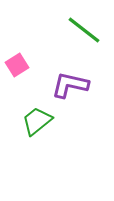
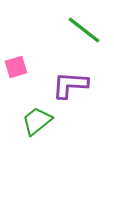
pink square: moved 1 px left, 2 px down; rotated 15 degrees clockwise
purple L-shape: rotated 9 degrees counterclockwise
